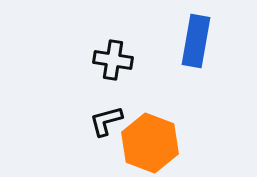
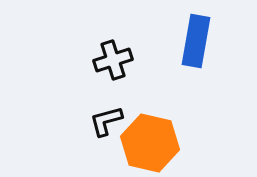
black cross: rotated 27 degrees counterclockwise
orange hexagon: rotated 8 degrees counterclockwise
